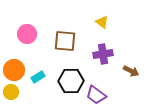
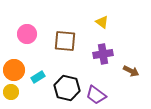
black hexagon: moved 4 px left, 7 px down; rotated 15 degrees clockwise
